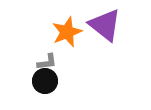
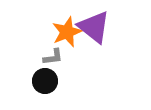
purple triangle: moved 11 px left, 2 px down
gray L-shape: moved 6 px right, 5 px up
